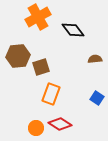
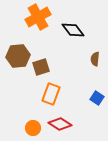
brown semicircle: rotated 80 degrees counterclockwise
orange circle: moved 3 px left
